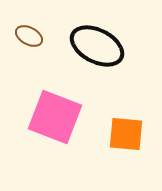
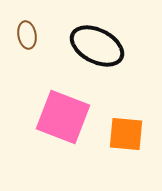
brown ellipse: moved 2 px left, 1 px up; rotated 52 degrees clockwise
pink square: moved 8 px right
